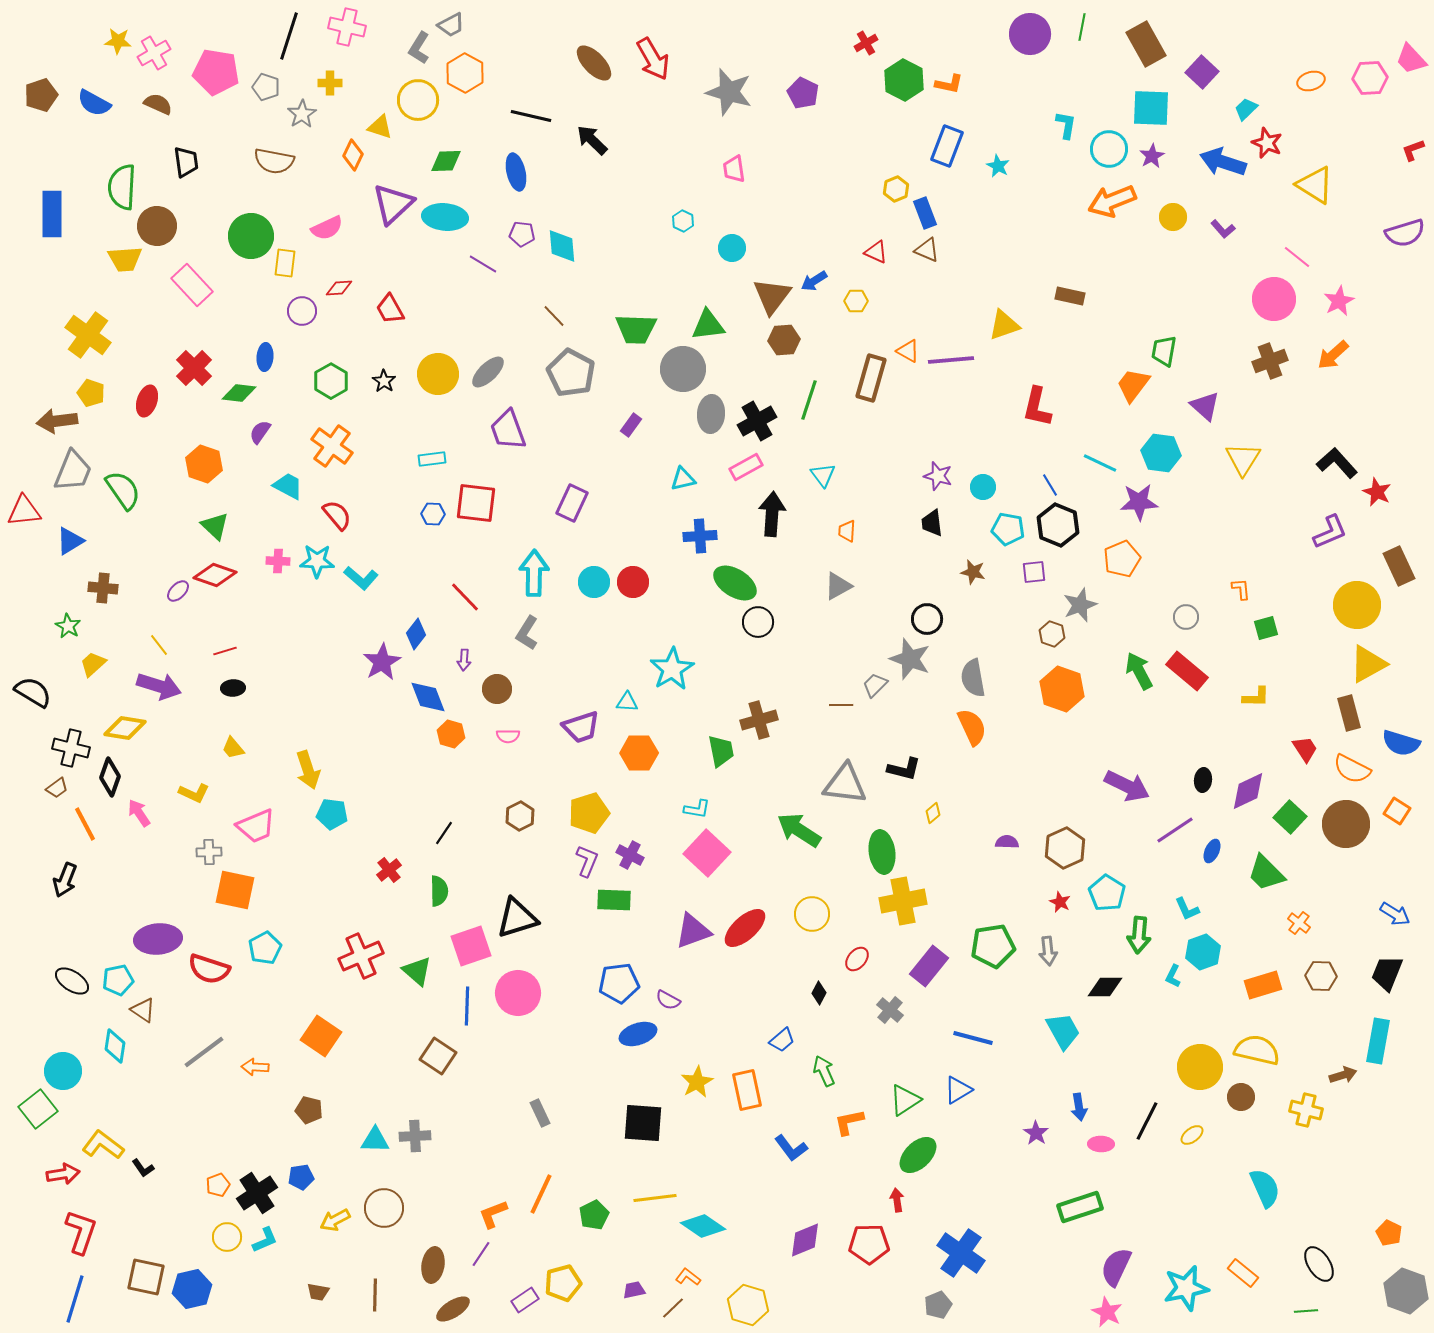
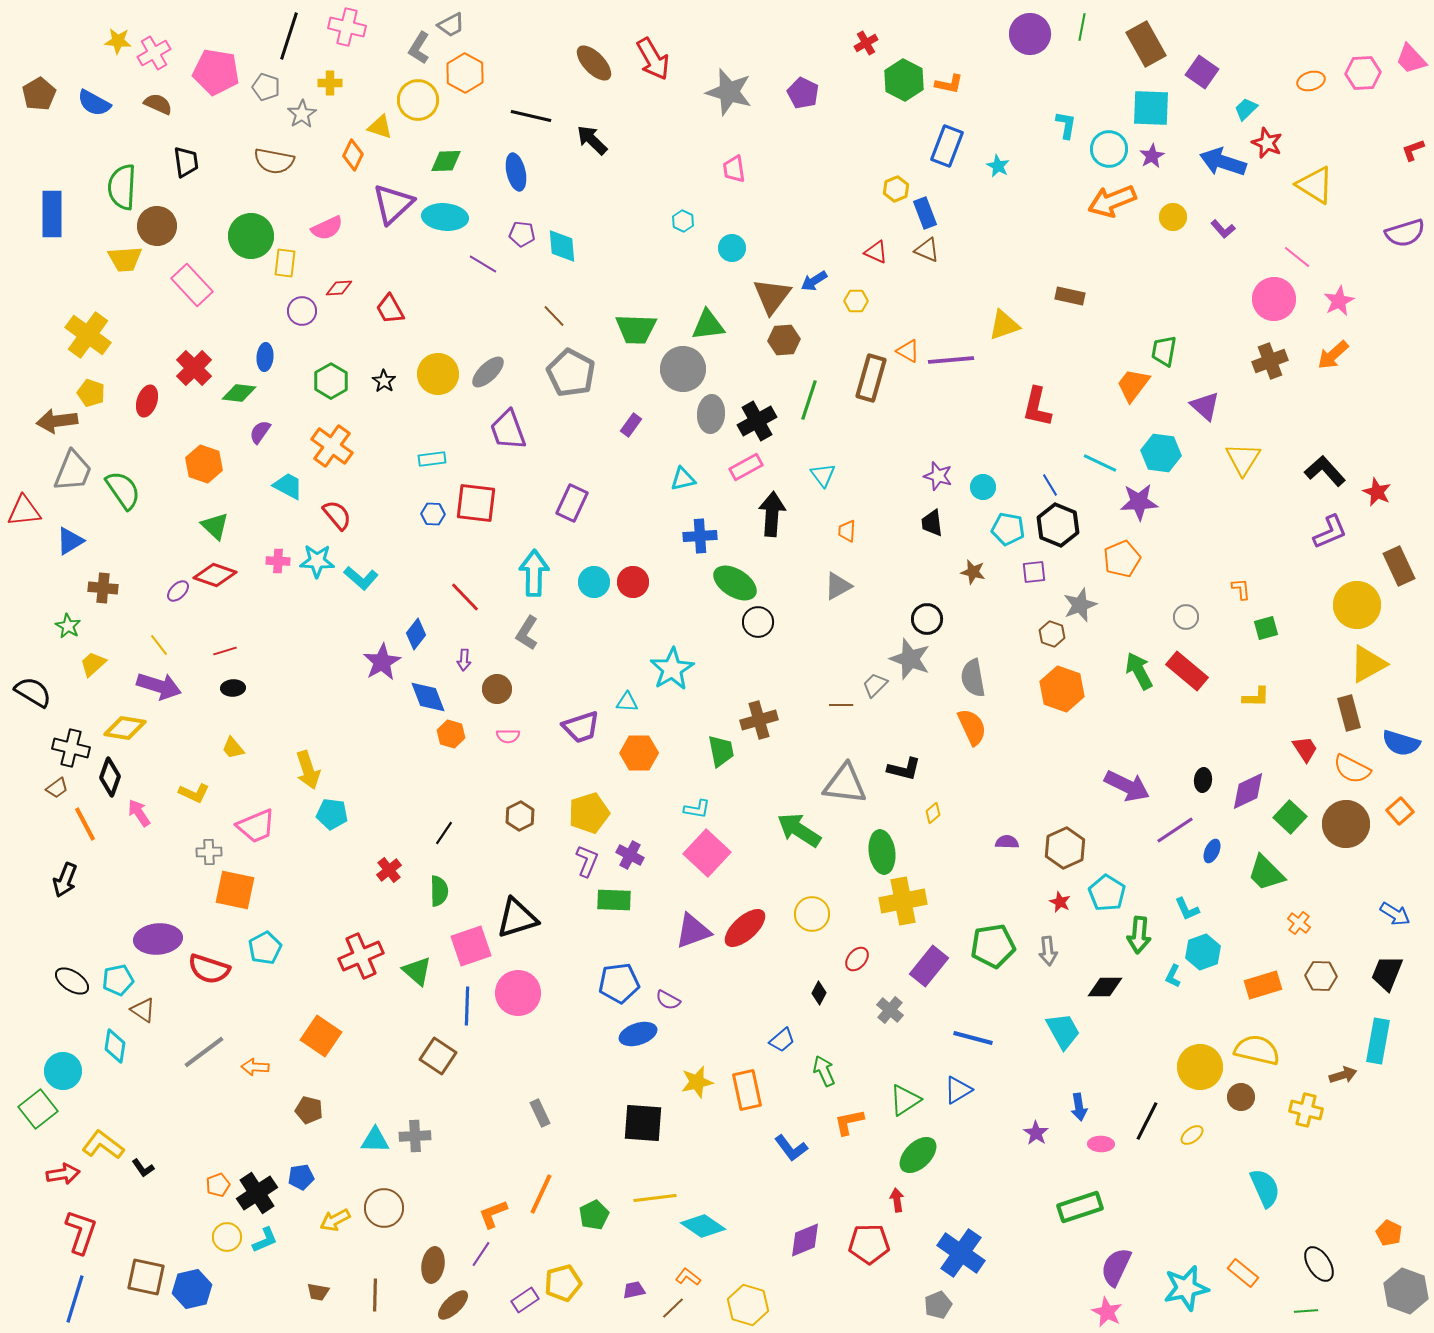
purple square at (1202, 72): rotated 8 degrees counterclockwise
pink hexagon at (1370, 78): moved 7 px left, 5 px up
brown pentagon at (41, 95): moved 2 px left, 1 px up; rotated 12 degrees counterclockwise
black L-shape at (1337, 463): moved 12 px left, 8 px down
orange square at (1397, 811): moved 3 px right; rotated 16 degrees clockwise
yellow star at (697, 1082): rotated 16 degrees clockwise
brown ellipse at (453, 1309): moved 4 px up; rotated 12 degrees counterclockwise
